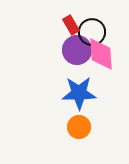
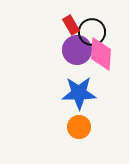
pink diamond: rotated 8 degrees clockwise
